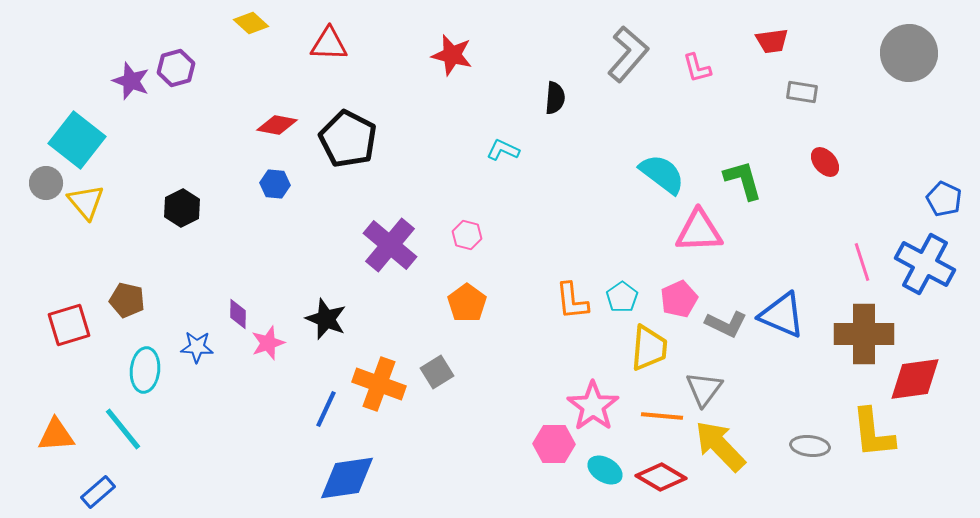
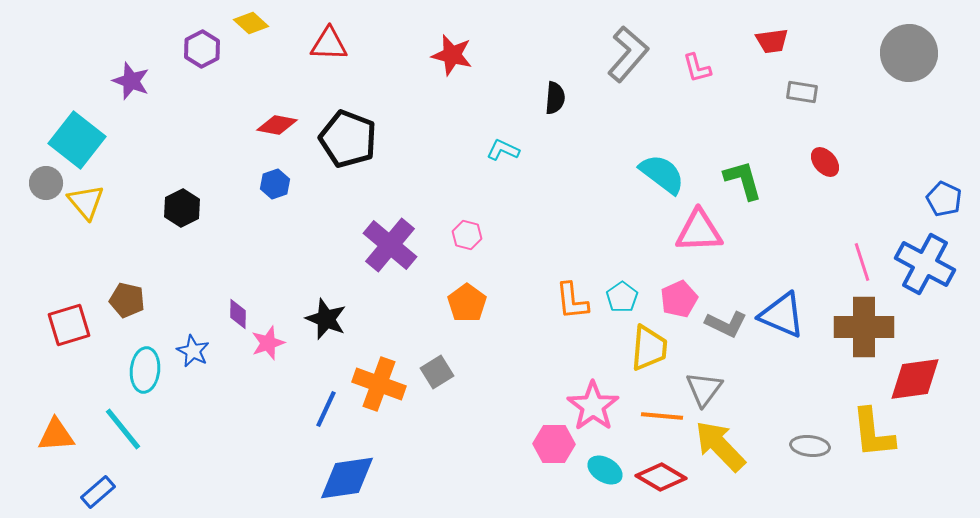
purple hexagon at (176, 68): moved 26 px right, 19 px up; rotated 12 degrees counterclockwise
black pentagon at (348, 139): rotated 6 degrees counterclockwise
blue hexagon at (275, 184): rotated 24 degrees counterclockwise
brown cross at (864, 334): moved 7 px up
blue star at (197, 347): moved 4 px left, 4 px down; rotated 24 degrees clockwise
